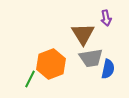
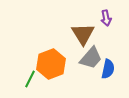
gray trapezoid: rotated 40 degrees counterclockwise
